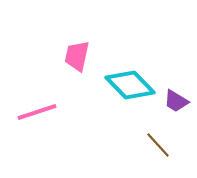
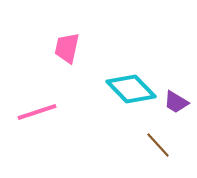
pink trapezoid: moved 10 px left, 8 px up
cyan diamond: moved 1 px right, 4 px down
purple trapezoid: moved 1 px down
